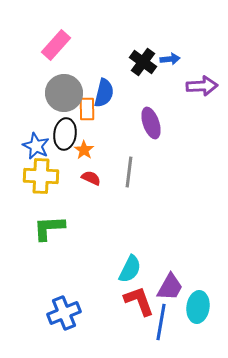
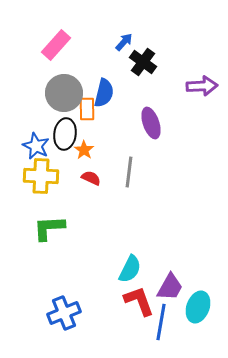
blue arrow: moved 46 px left, 17 px up; rotated 42 degrees counterclockwise
cyan ellipse: rotated 12 degrees clockwise
